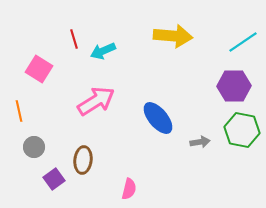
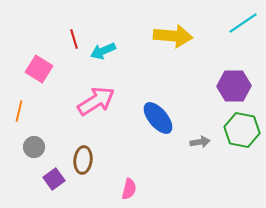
cyan line: moved 19 px up
orange line: rotated 25 degrees clockwise
